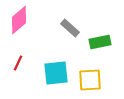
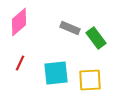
pink diamond: moved 2 px down
gray rectangle: rotated 18 degrees counterclockwise
green rectangle: moved 4 px left, 4 px up; rotated 65 degrees clockwise
red line: moved 2 px right
